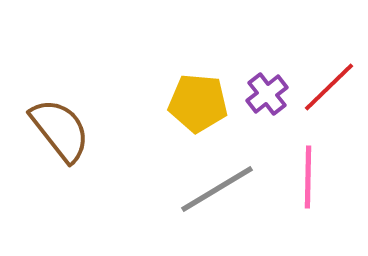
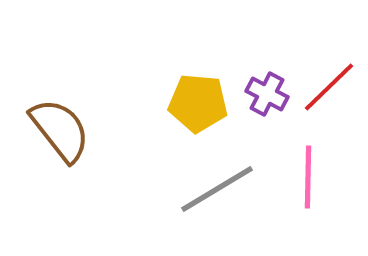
purple cross: rotated 24 degrees counterclockwise
